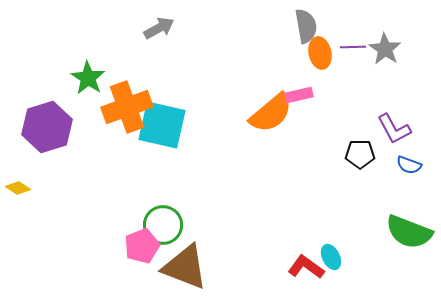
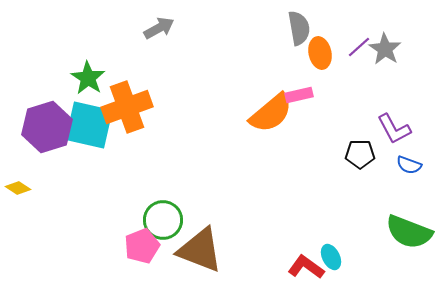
gray semicircle: moved 7 px left, 2 px down
purple line: moved 6 px right; rotated 40 degrees counterclockwise
cyan square: moved 73 px left
green circle: moved 5 px up
brown triangle: moved 15 px right, 17 px up
